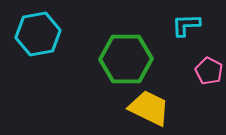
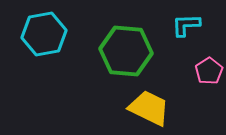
cyan hexagon: moved 6 px right
green hexagon: moved 8 px up; rotated 6 degrees clockwise
pink pentagon: rotated 12 degrees clockwise
